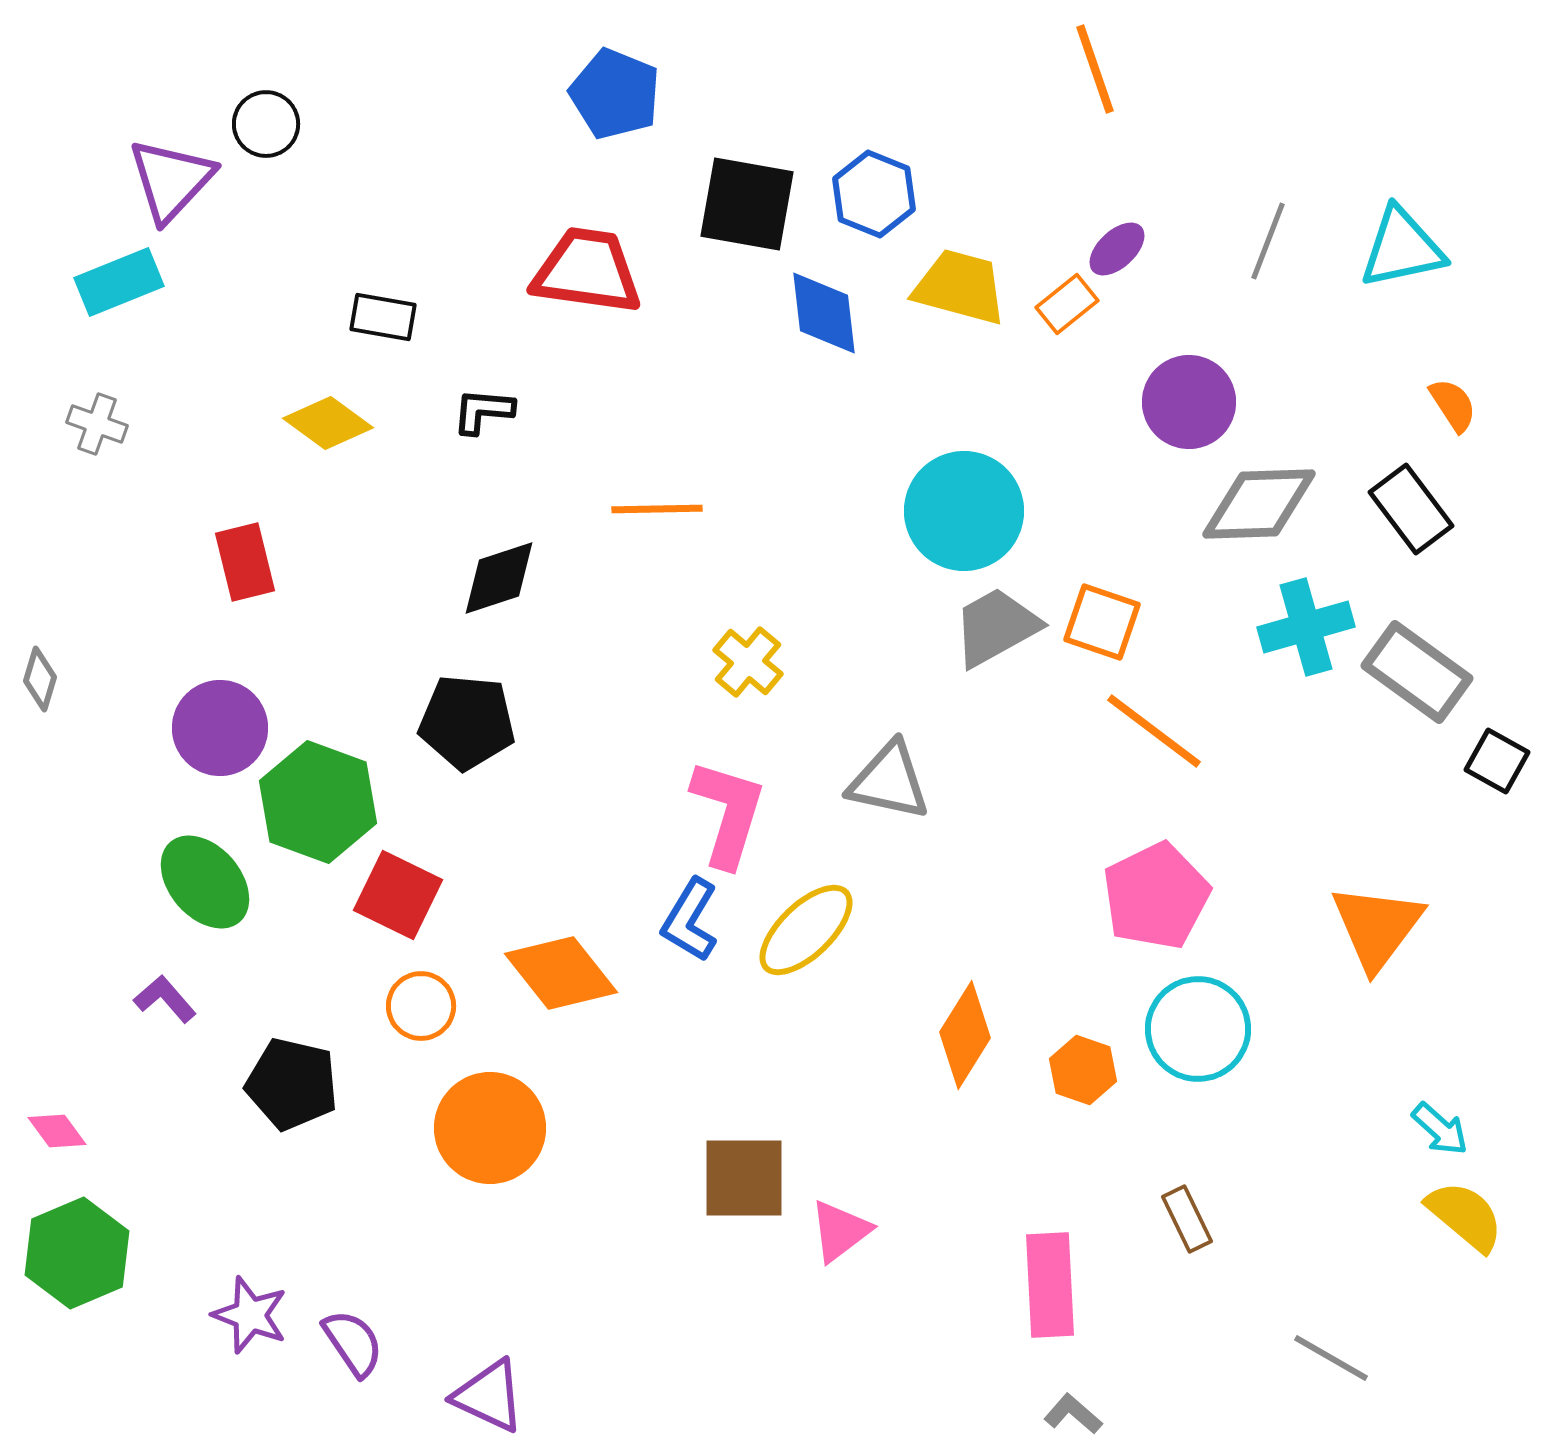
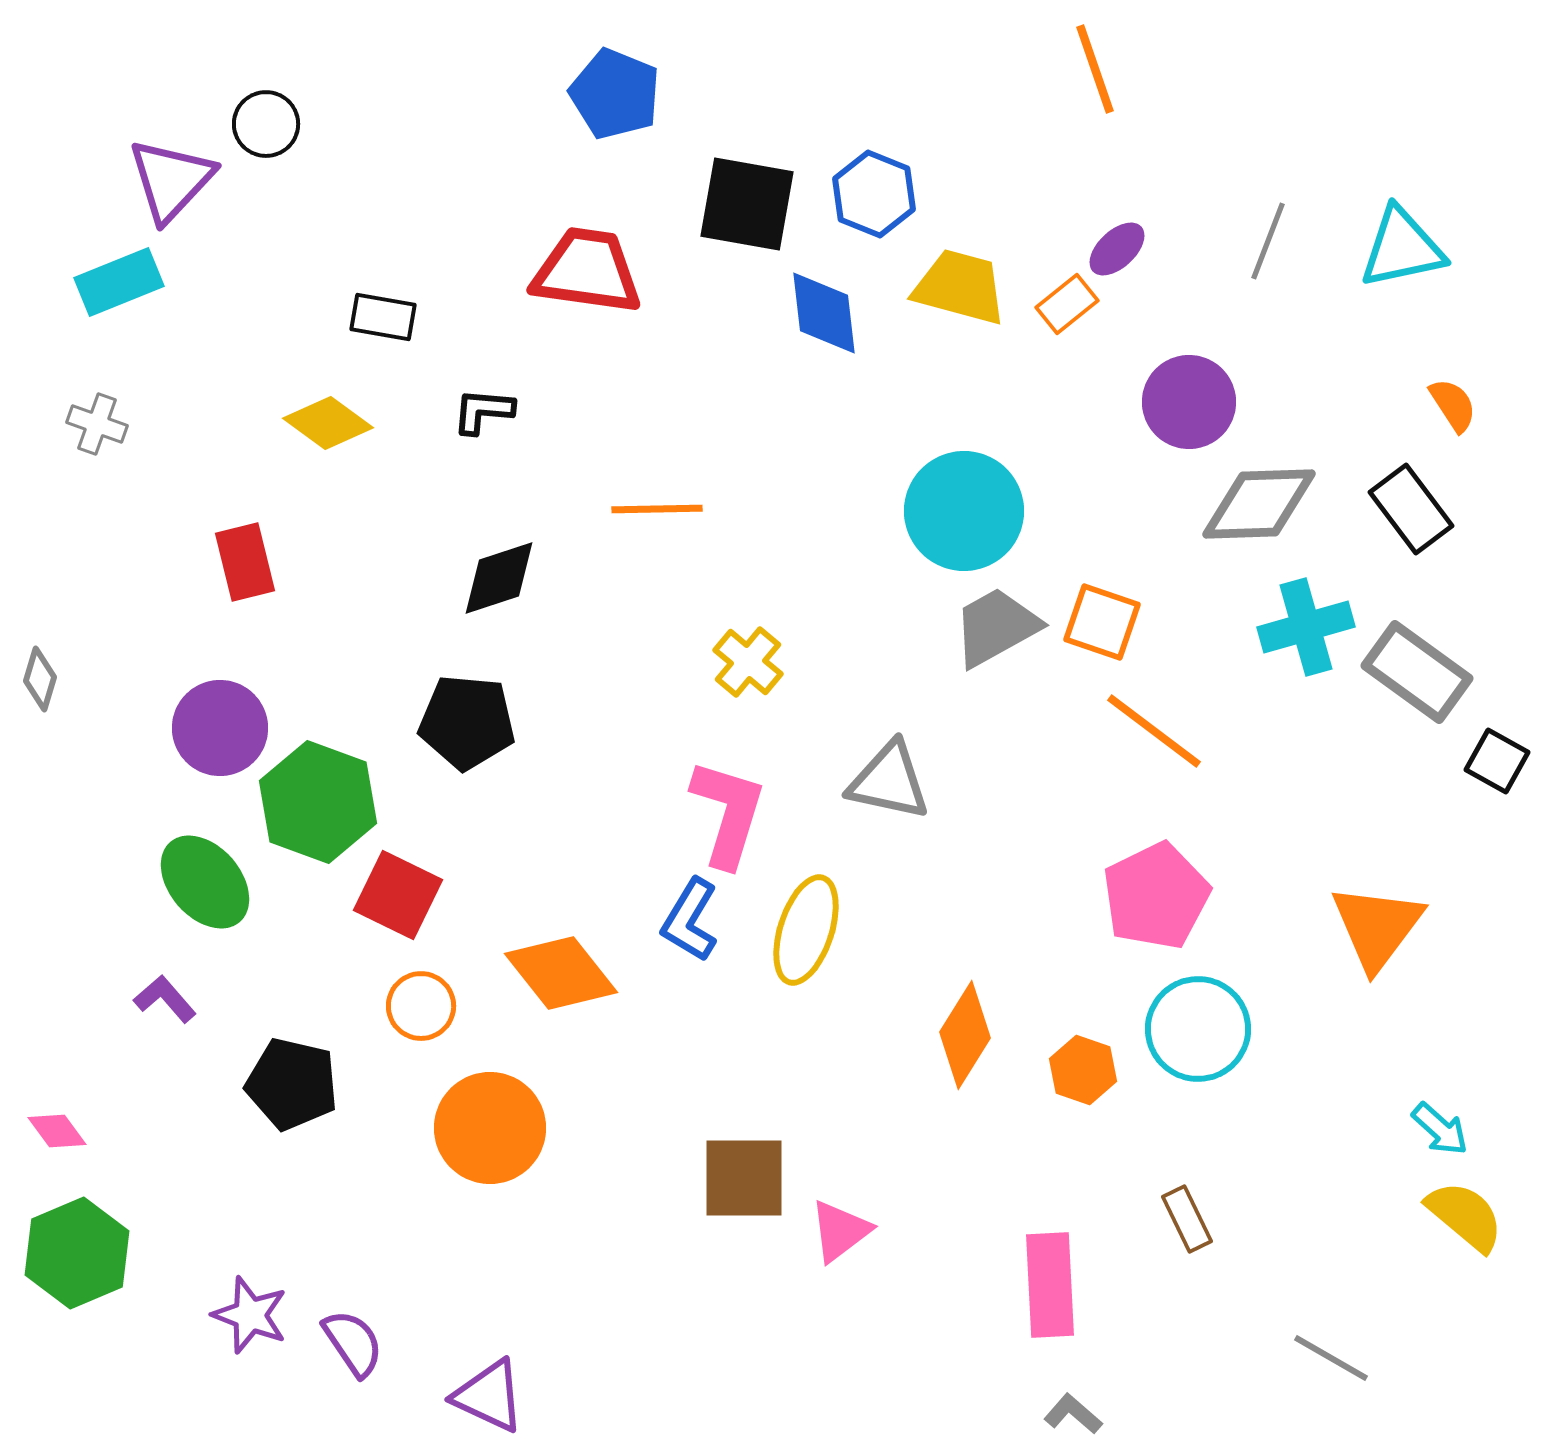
yellow ellipse at (806, 930): rotated 28 degrees counterclockwise
